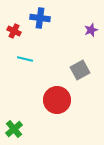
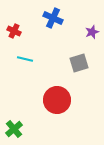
blue cross: moved 13 px right; rotated 18 degrees clockwise
purple star: moved 1 px right, 2 px down
gray square: moved 1 px left, 7 px up; rotated 12 degrees clockwise
